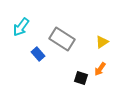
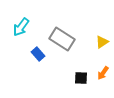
orange arrow: moved 3 px right, 4 px down
black square: rotated 16 degrees counterclockwise
